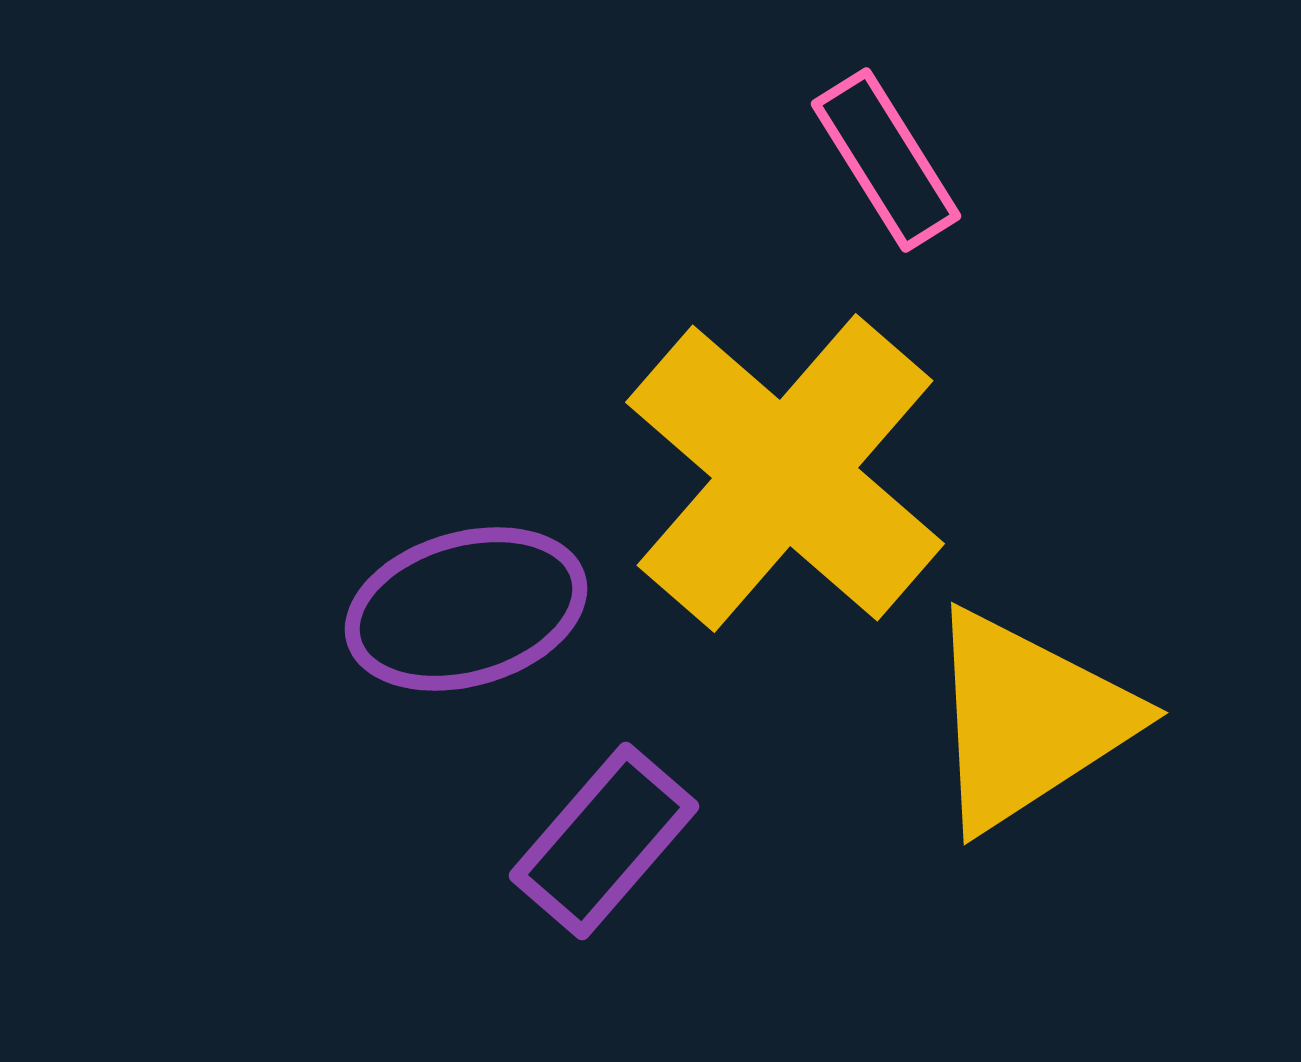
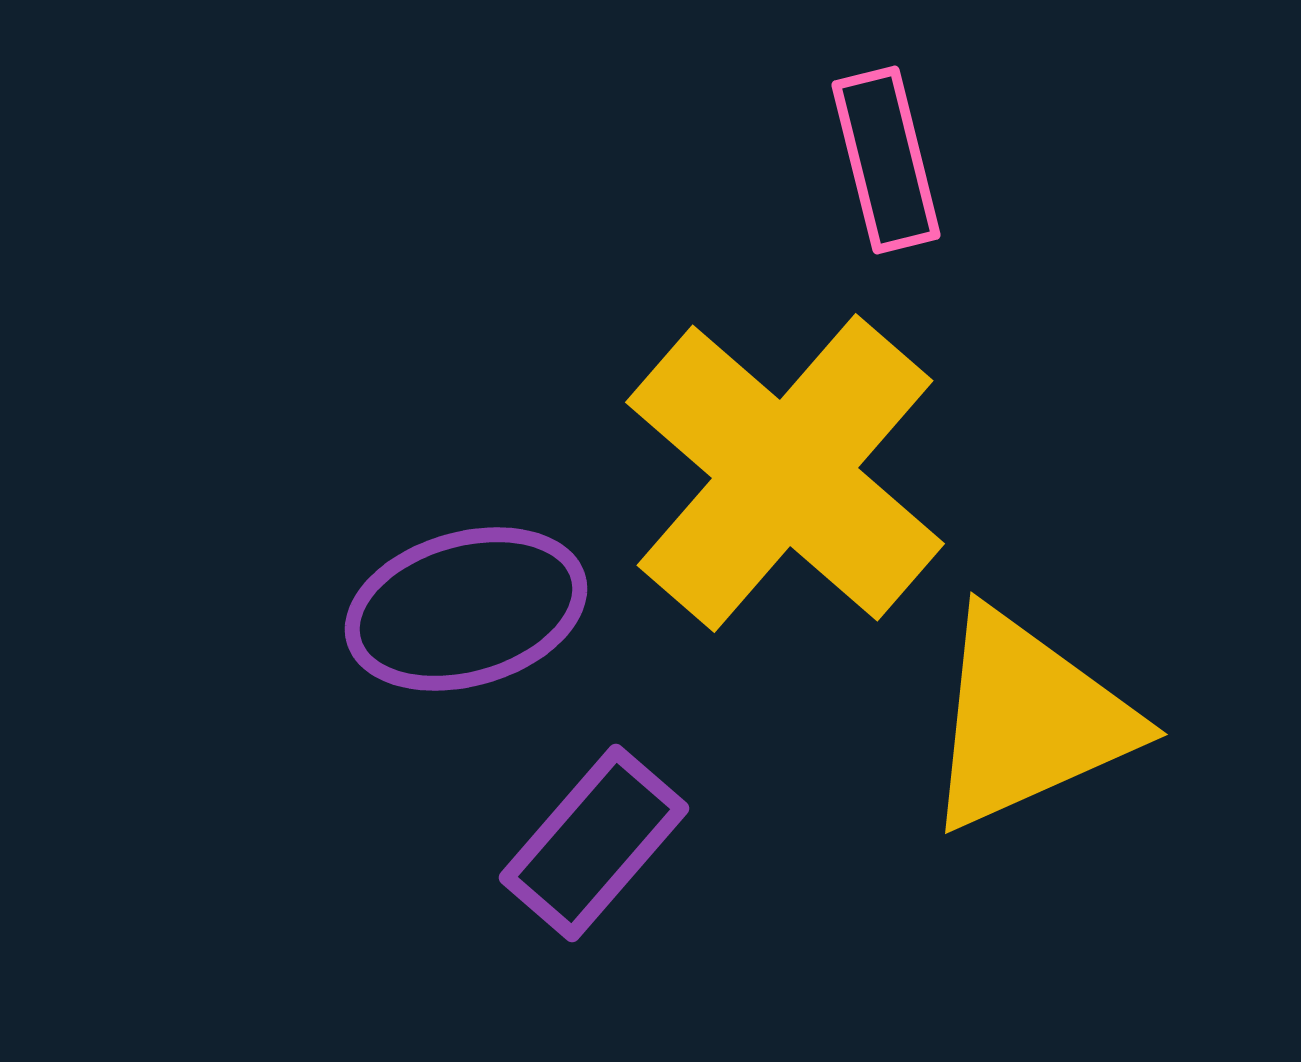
pink rectangle: rotated 18 degrees clockwise
yellow triangle: rotated 9 degrees clockwise
purple rectangle: moved 10 px left, 2 px down
